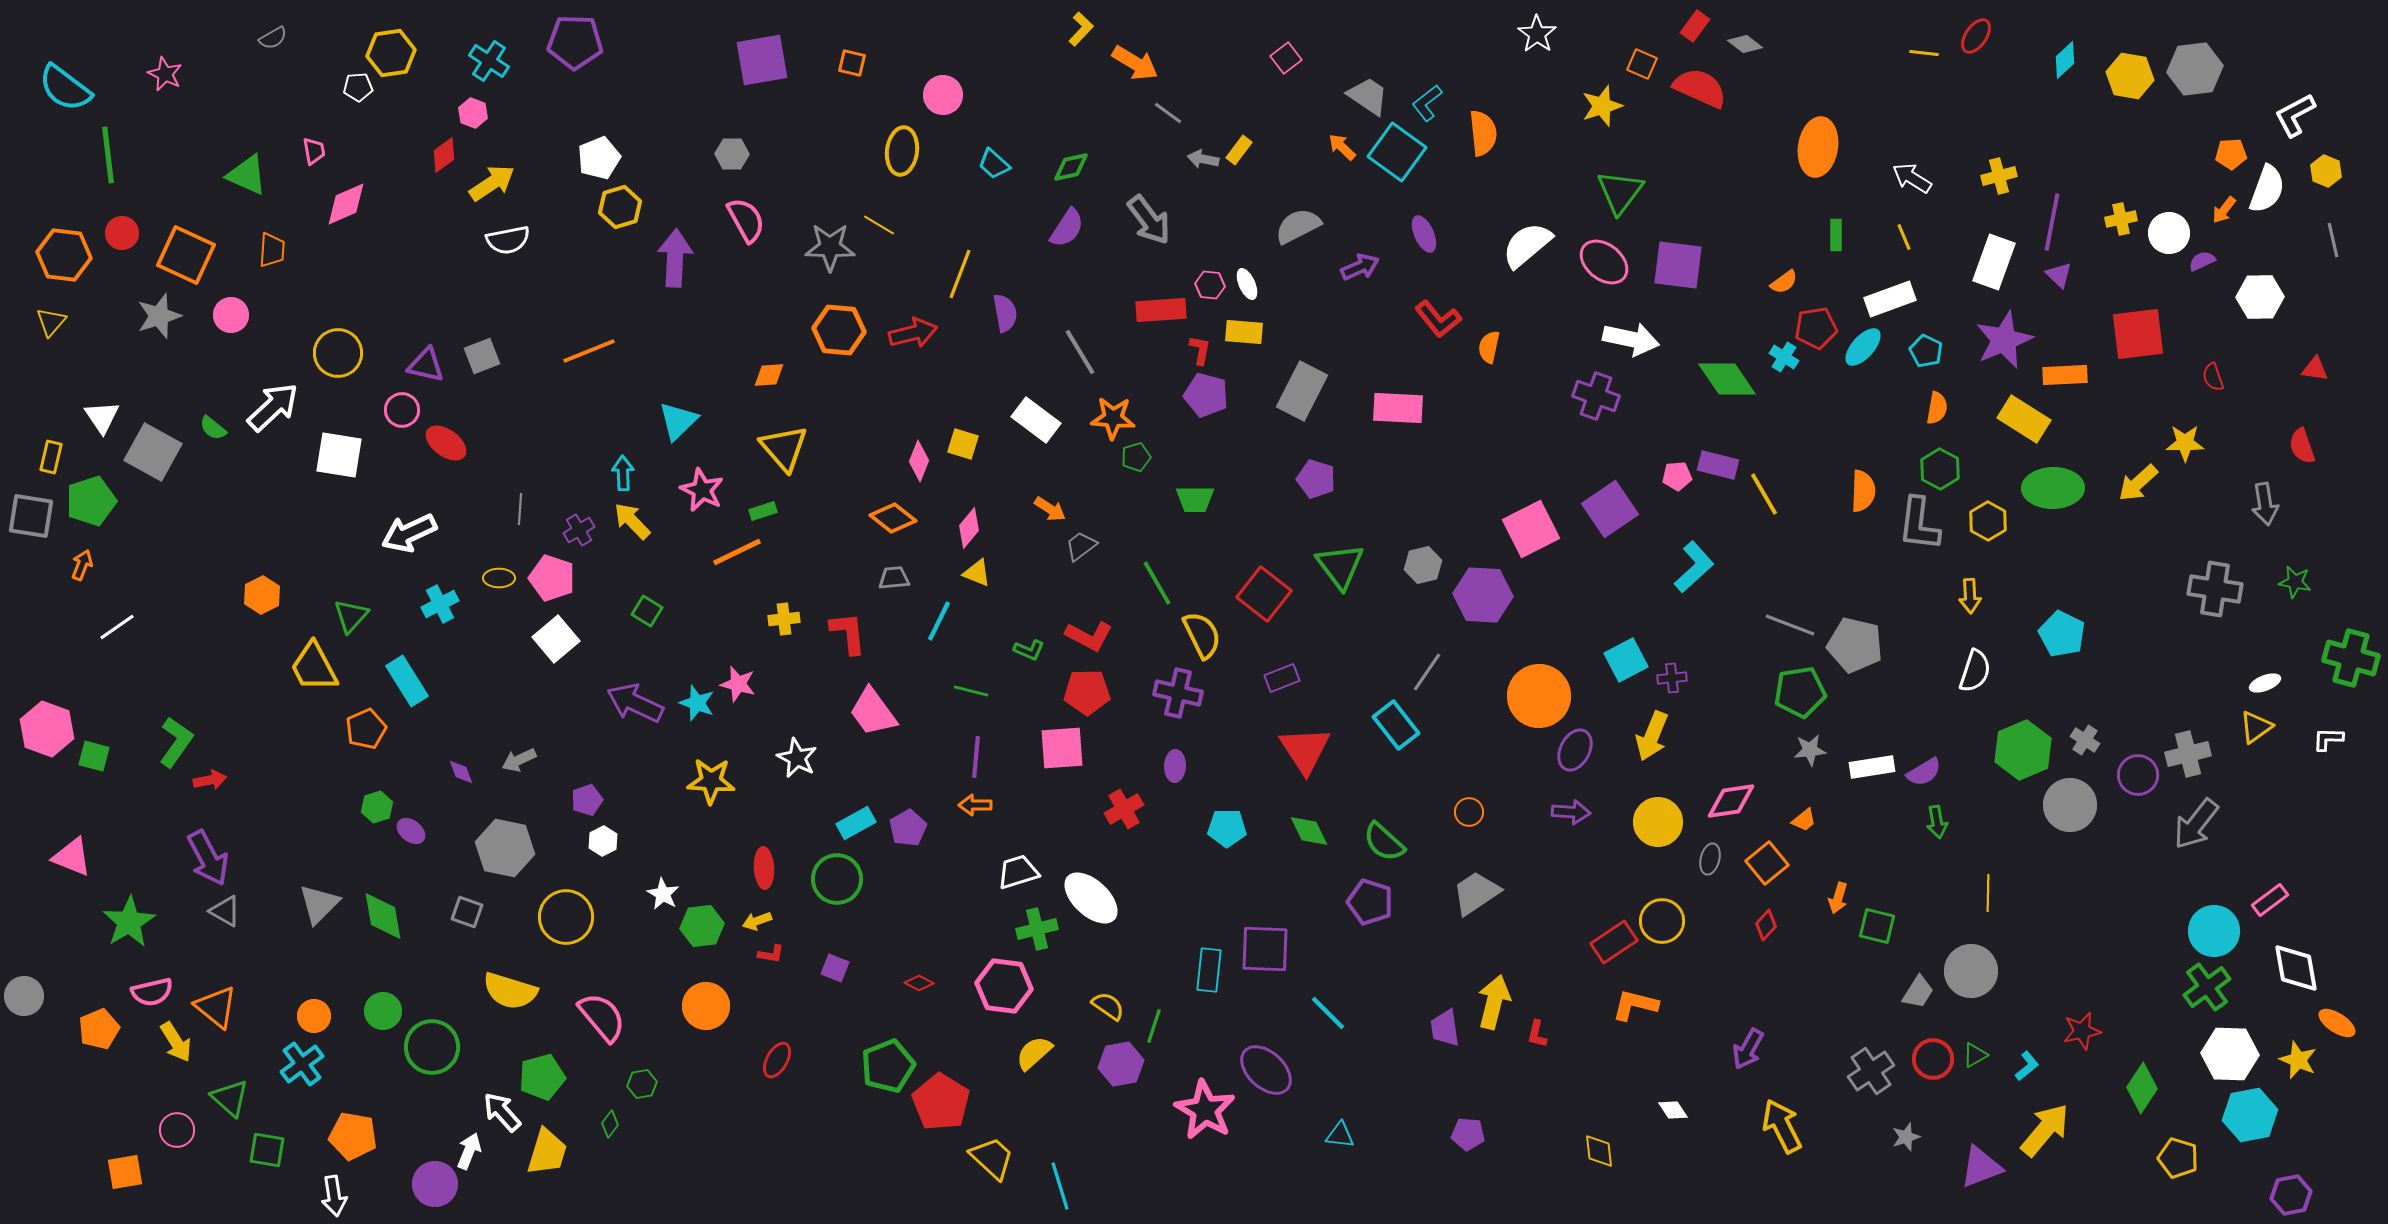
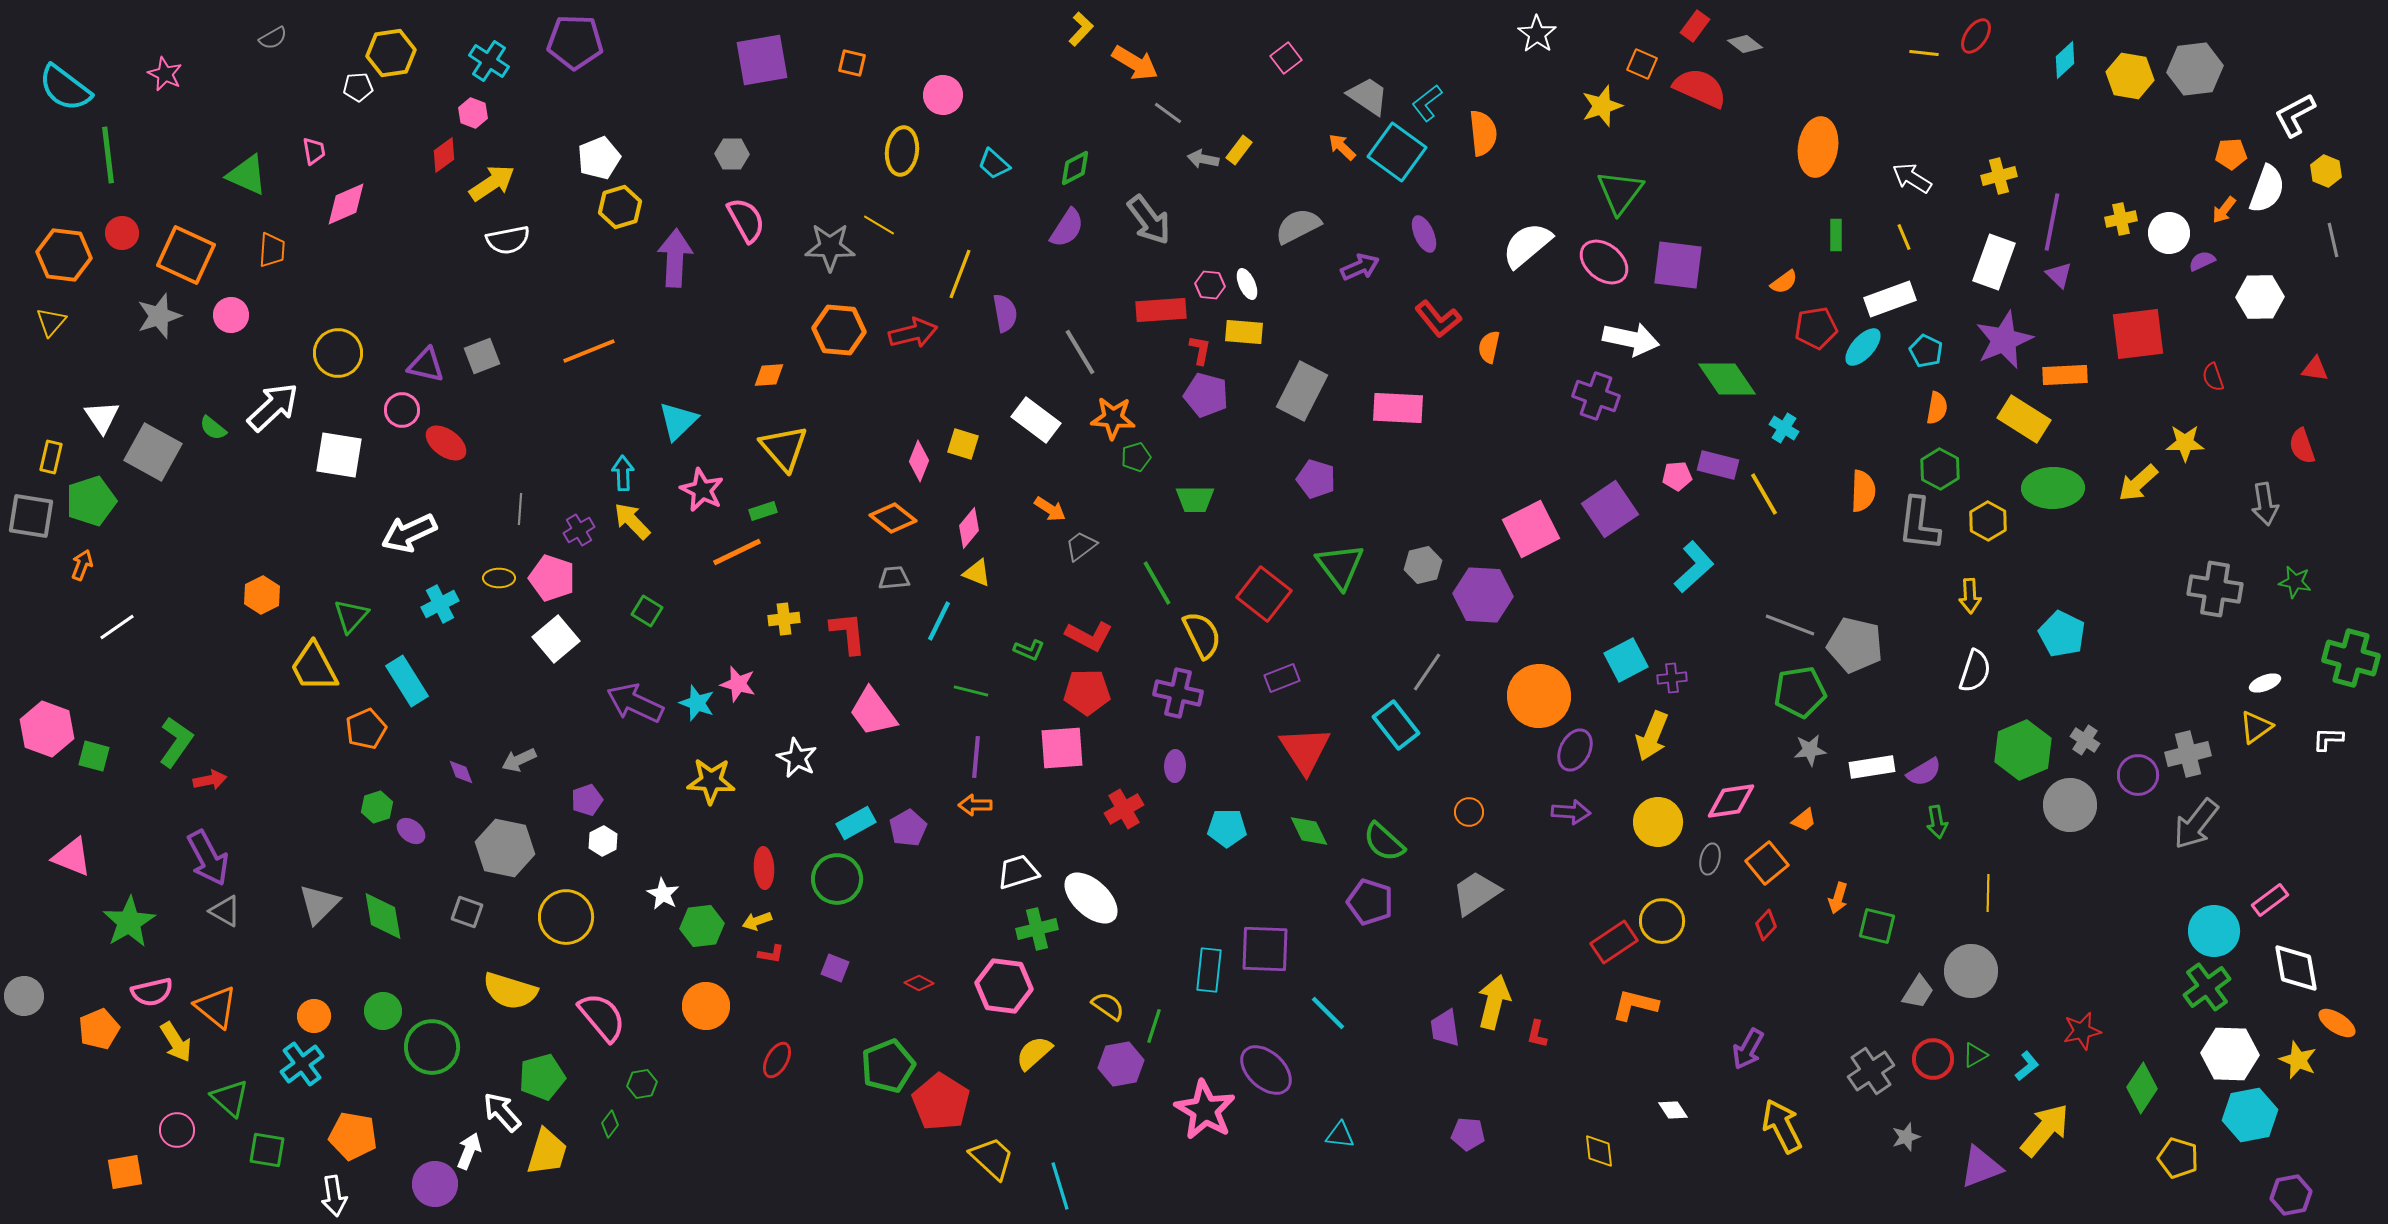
green diamond at (1071, 167): moved 4 px right, 1 px down; rotated 15 degrees counterclockwise
cyan cross at (1784, 357): moved 71 px down
